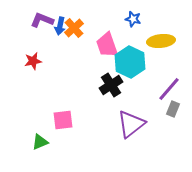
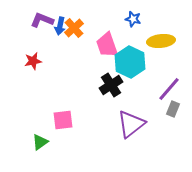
green triangle: rotated 12 degrees counterclockwise
